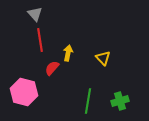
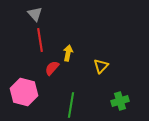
yellow triangle: moved 2 px left, 8 px down; rotated 28 degrees clockwise
green line: moved 17 px left, 4 px down
